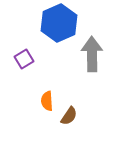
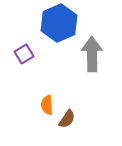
purple square: moved 5 px up
orange semicircle: moved 4 px down
brown semicircle: moved 2 px left, 3 px down
